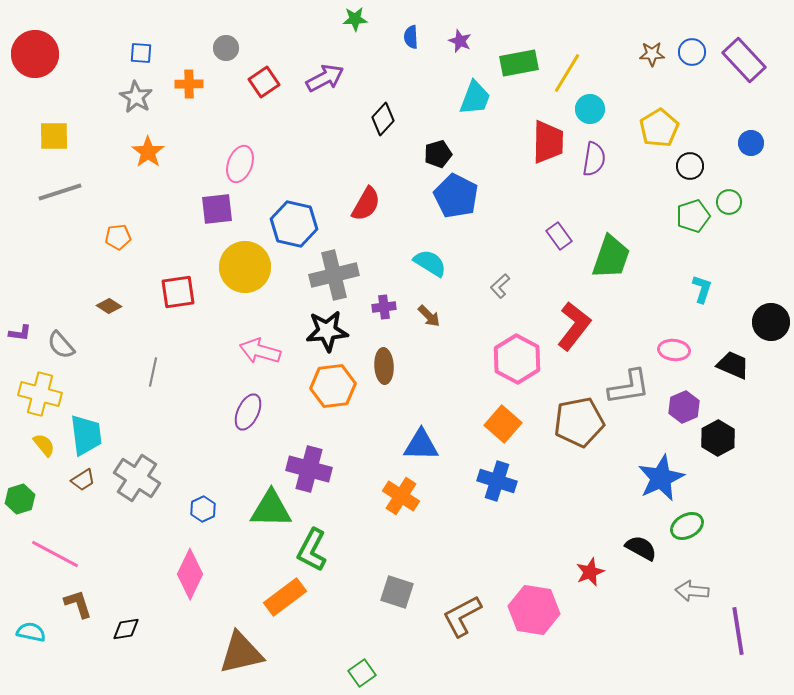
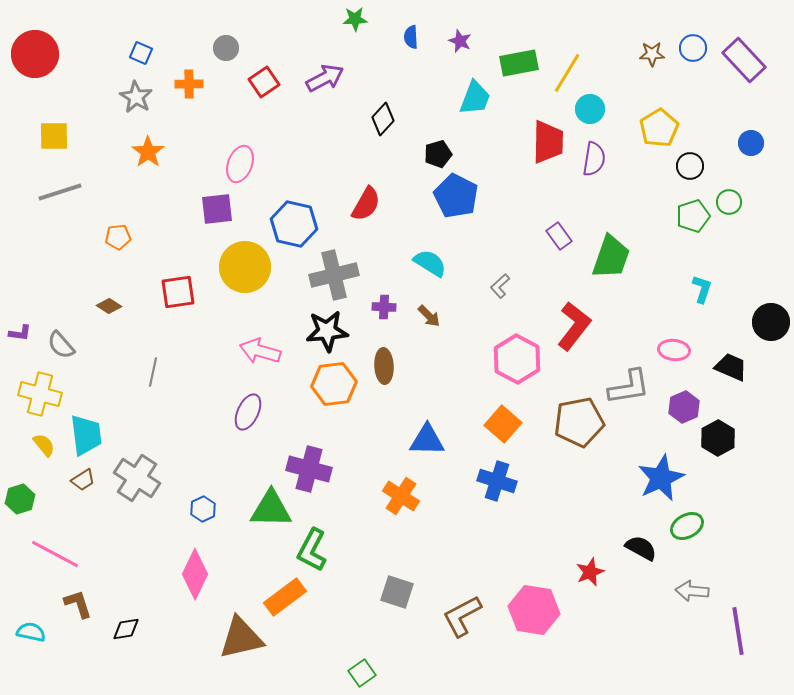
blue circle at (692, 52): moved 1 px right, 4 px up
blue square at (141, 53): rotated 20 degrees clockwise
purple cross at (384, 307): rotated 10 degrees clockwise
black trapezoid at (733, 365): moved 2 px left, 2 px down
orange hexagon at (333, 386): moved 1 px right, 2 px up
blue triangle at (421, 445): moved 6 px right, 5 px up
pink diamond at (190, 574): moved 5 px right
brown triangle at (241, 653): moved 15 px up
